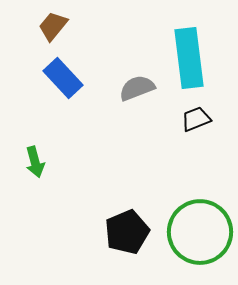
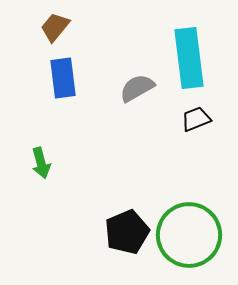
brown trapezoid: moved 2 px right, 1 px down
blue rectangle: rotated 36 degrees clockwise
gray semicircle: rotated 9 degrees counterclockwise
green arrow: moved 6 px right, 1 px down
green circle: moved 11 px left, 3 px down
